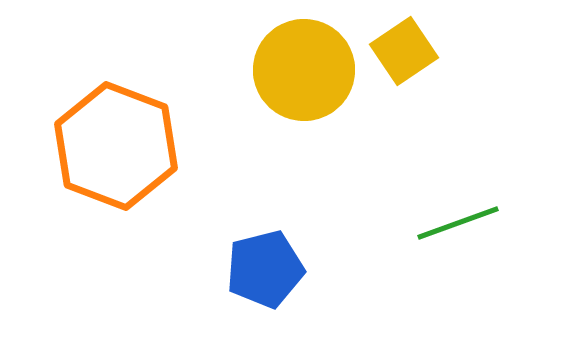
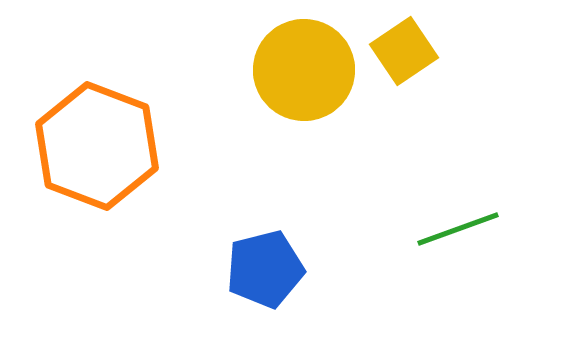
orange hexagon: moved 19 px left
green line: moved 6 px down
